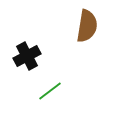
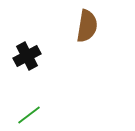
green line: moved 21 px left, 24 px down
